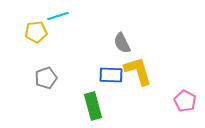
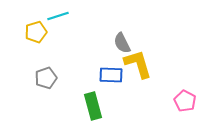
yellow pentagon: rotated 10 degrees counterclockwise
yellow L-shape: moved 7 px up
